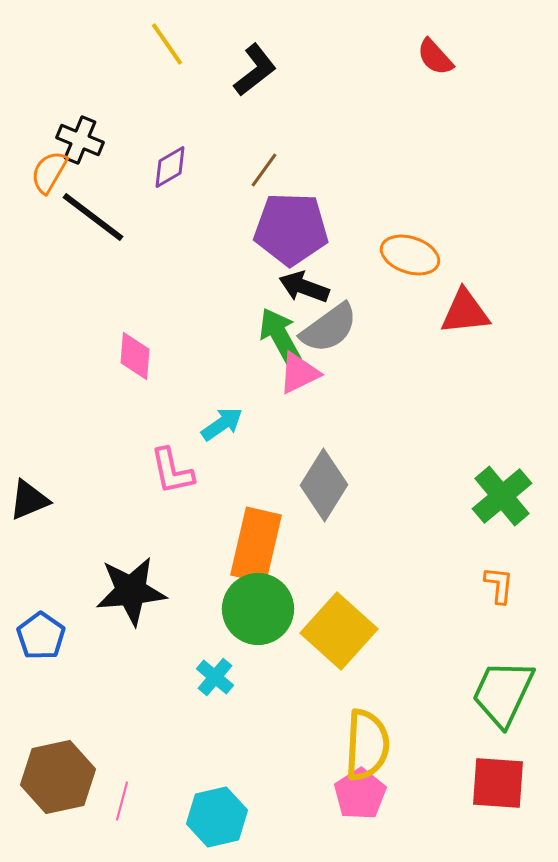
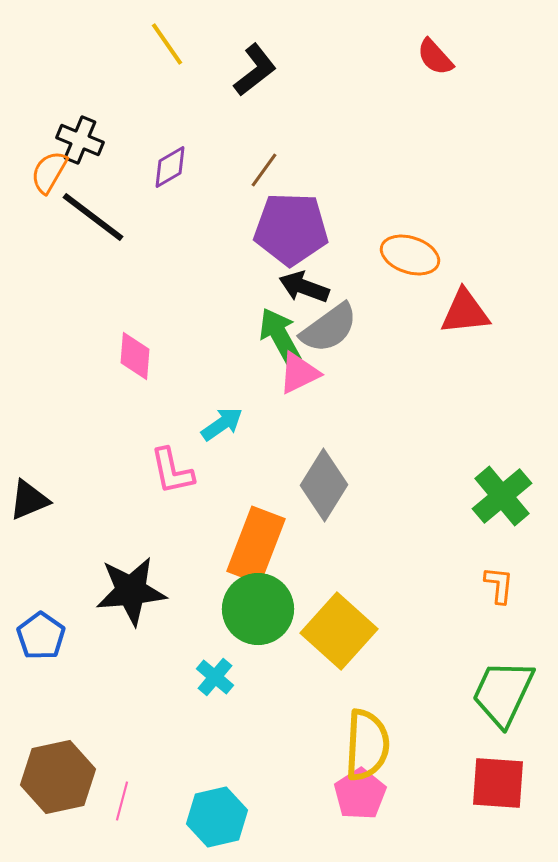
orange rectangle: rotated 8 degrees clockwise
